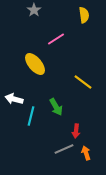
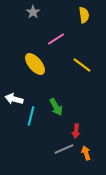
gray star: moved 1 px left, 2 px down
yellow line: moved 1 px left, 17 px up
